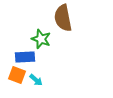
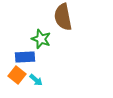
brown semicircle: moved 1 px up
orange square: rotated 18 degrees clockwise
